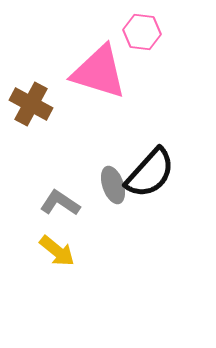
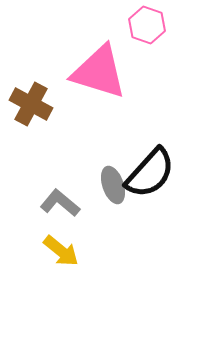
pink hexagon: moved 5 px right, 7 px up; rotated 12 degrees clockwise
gray L-shape: rotated 6 degrees clockwise
yellow arrow: moved 4 px right
